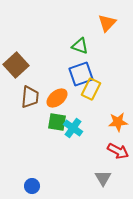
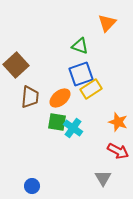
yellow rectangle: rotated 30 degrees clockwise
orange ellipse: moved 3 px right
orange star: rotated 24 degrees clockwise
